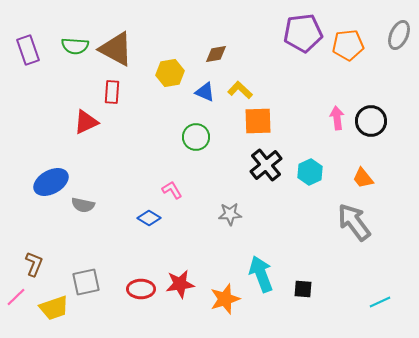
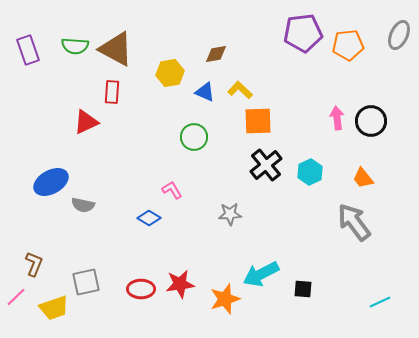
green circle: moved 2 px left
cyan arrow: rotated 96 degrees counterclockwise
